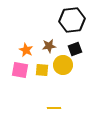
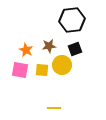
yellow circle: moved 1 px left
